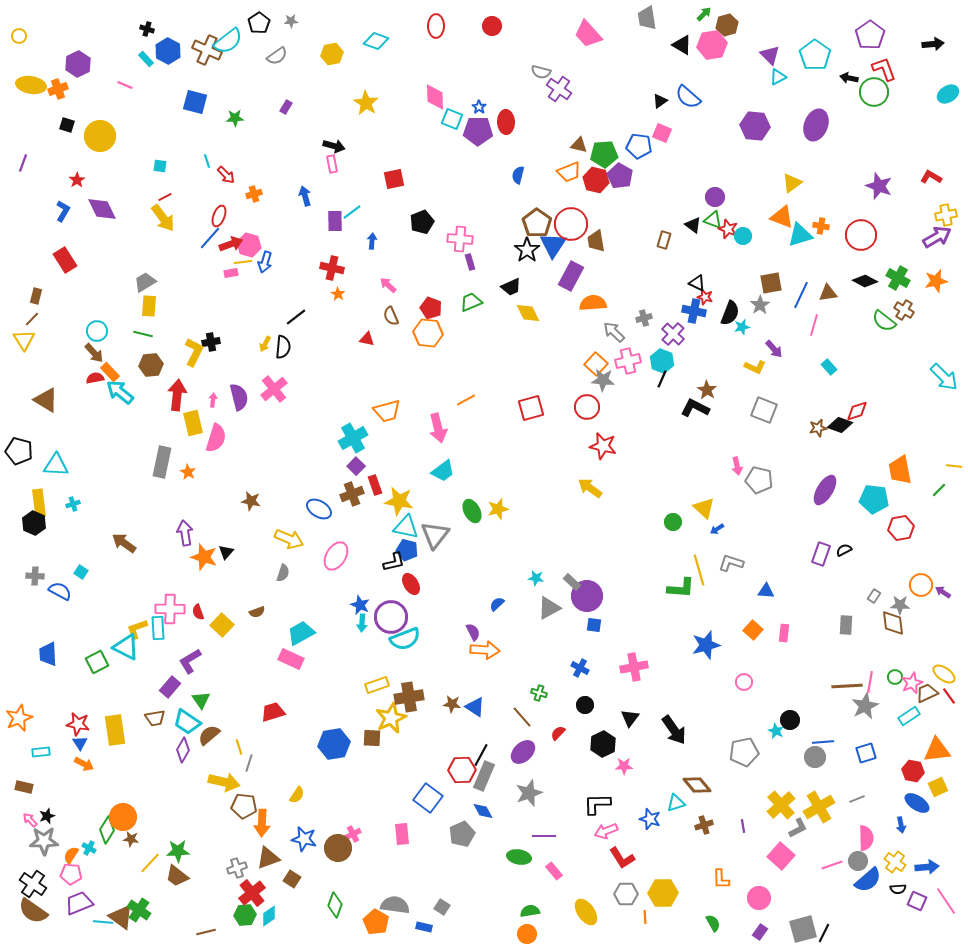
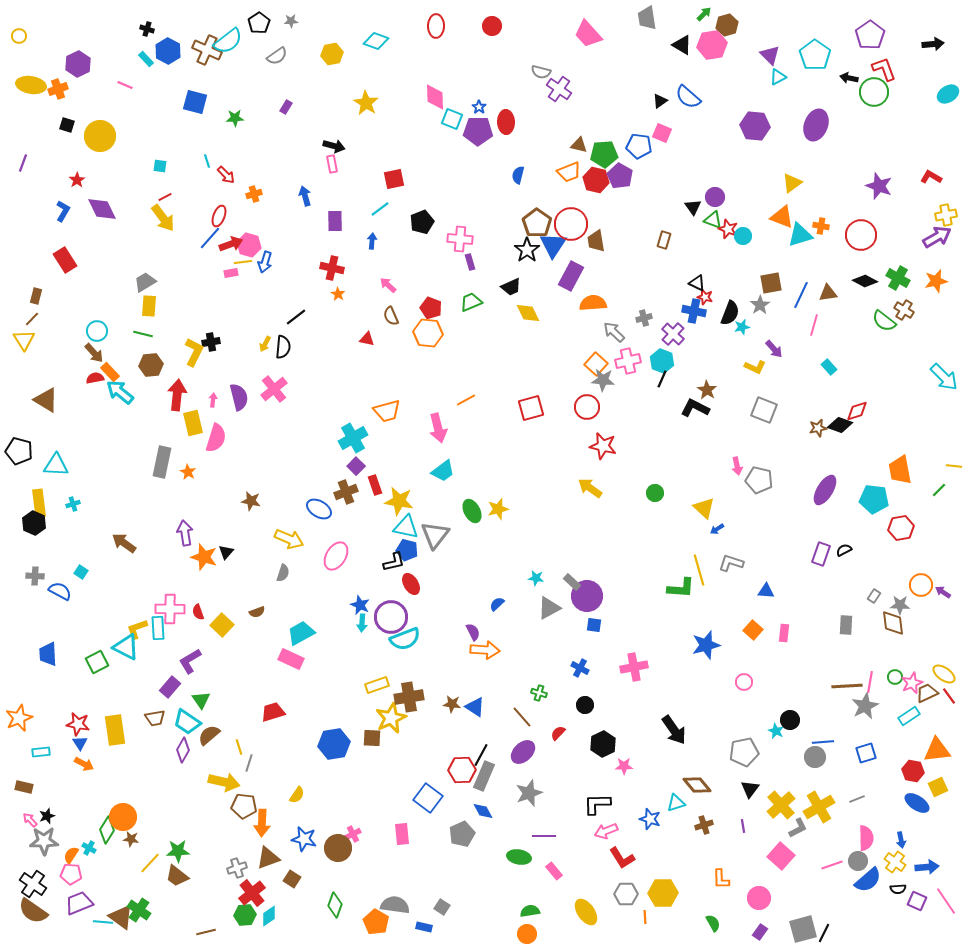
cyan line at (352, 212): moved 28 px right, 3 px up
black triangle at (693, 225): moved 18 px up; rotated 18 degrees clockwise
brown cross at (352, 494): moved 6 px left, 2 px up
green circle at (673, 522): moved 18 px left, 29 px up
black triangle at (630, 718): moved 120 px right, 71 px down
blue arrow at (901, 825): moved 15 px down
